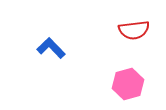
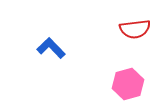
red semicircle: moved 1 px right, 1 px up
